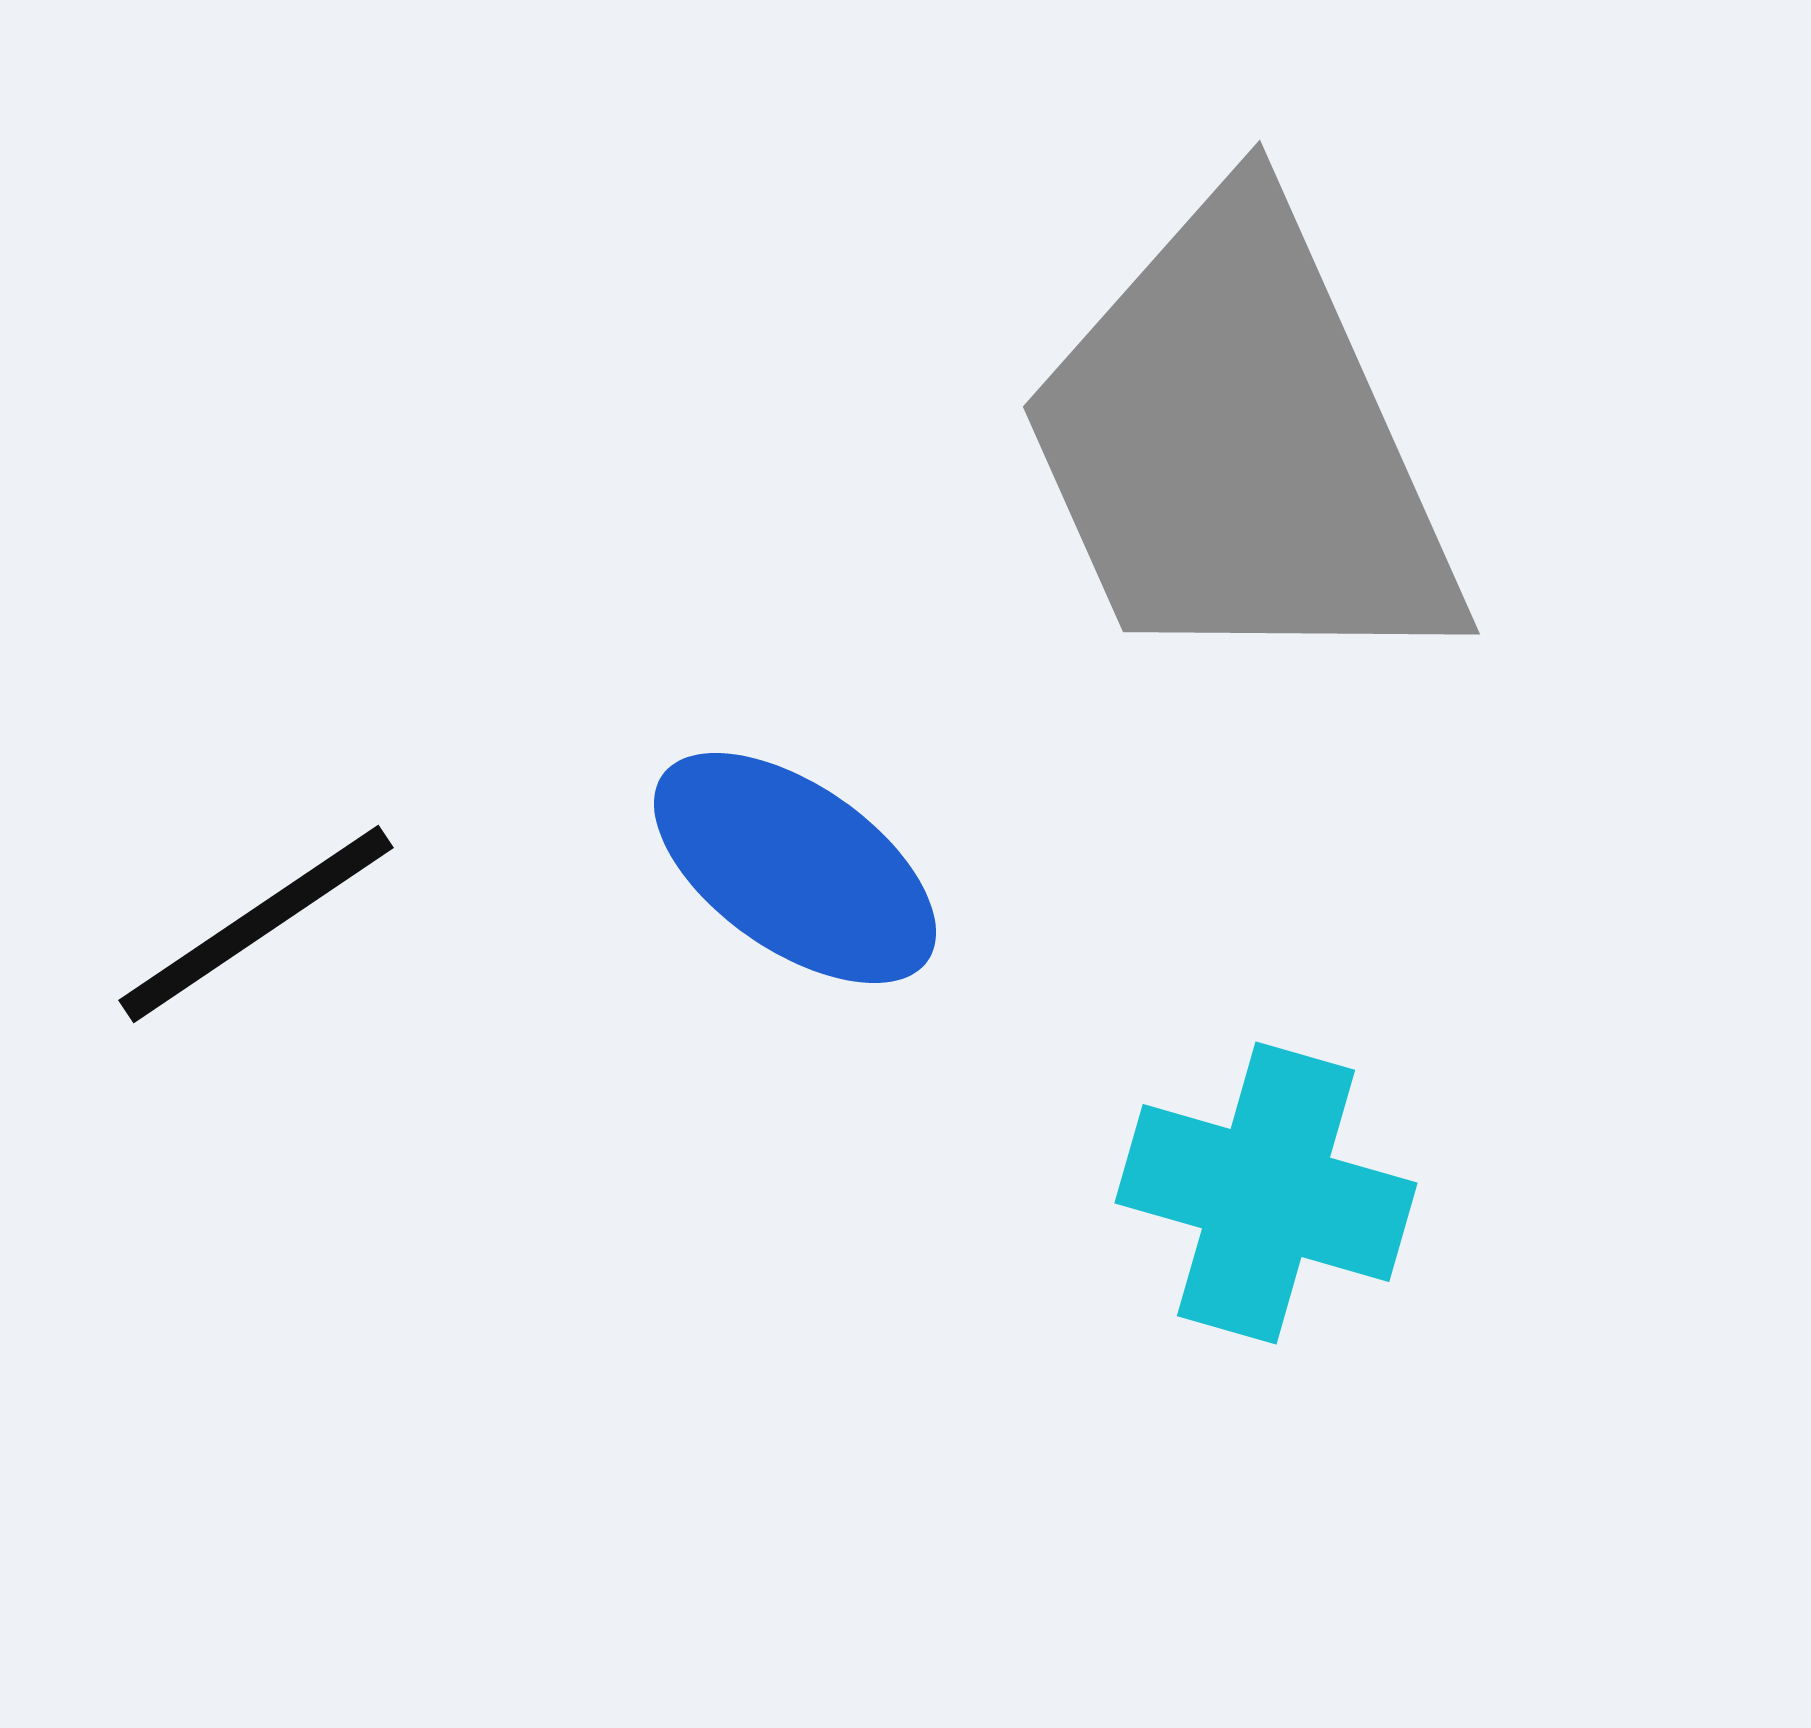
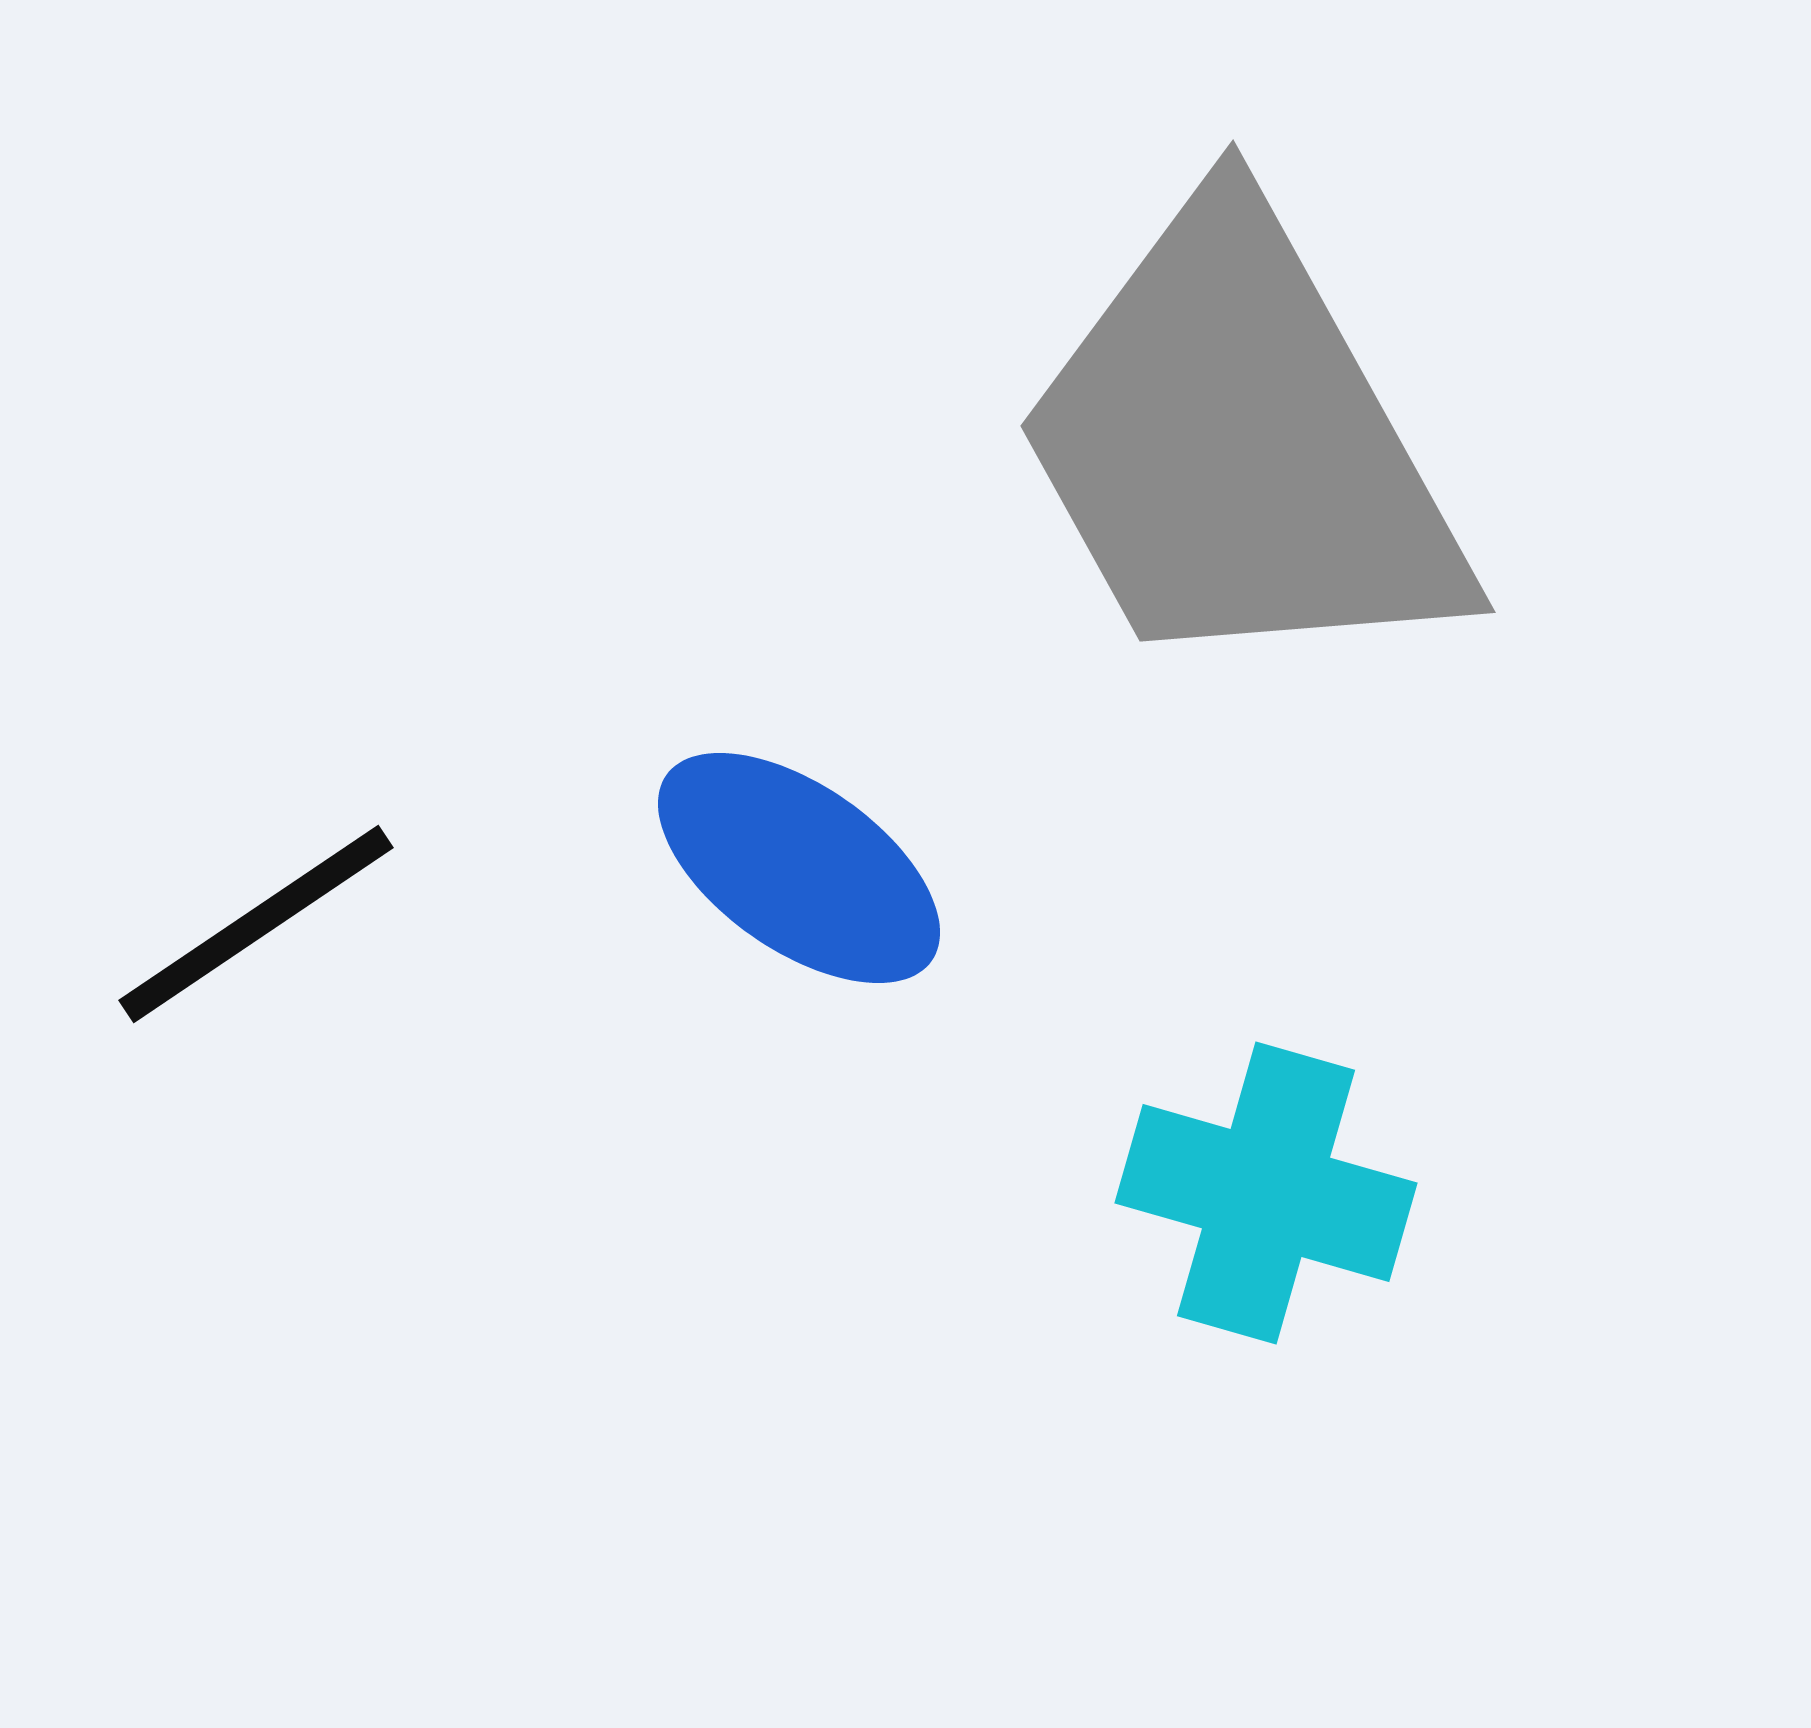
gray trapezoid: rotated 5 degrees counterclockwise
blue ellipse: moved 4 px right
